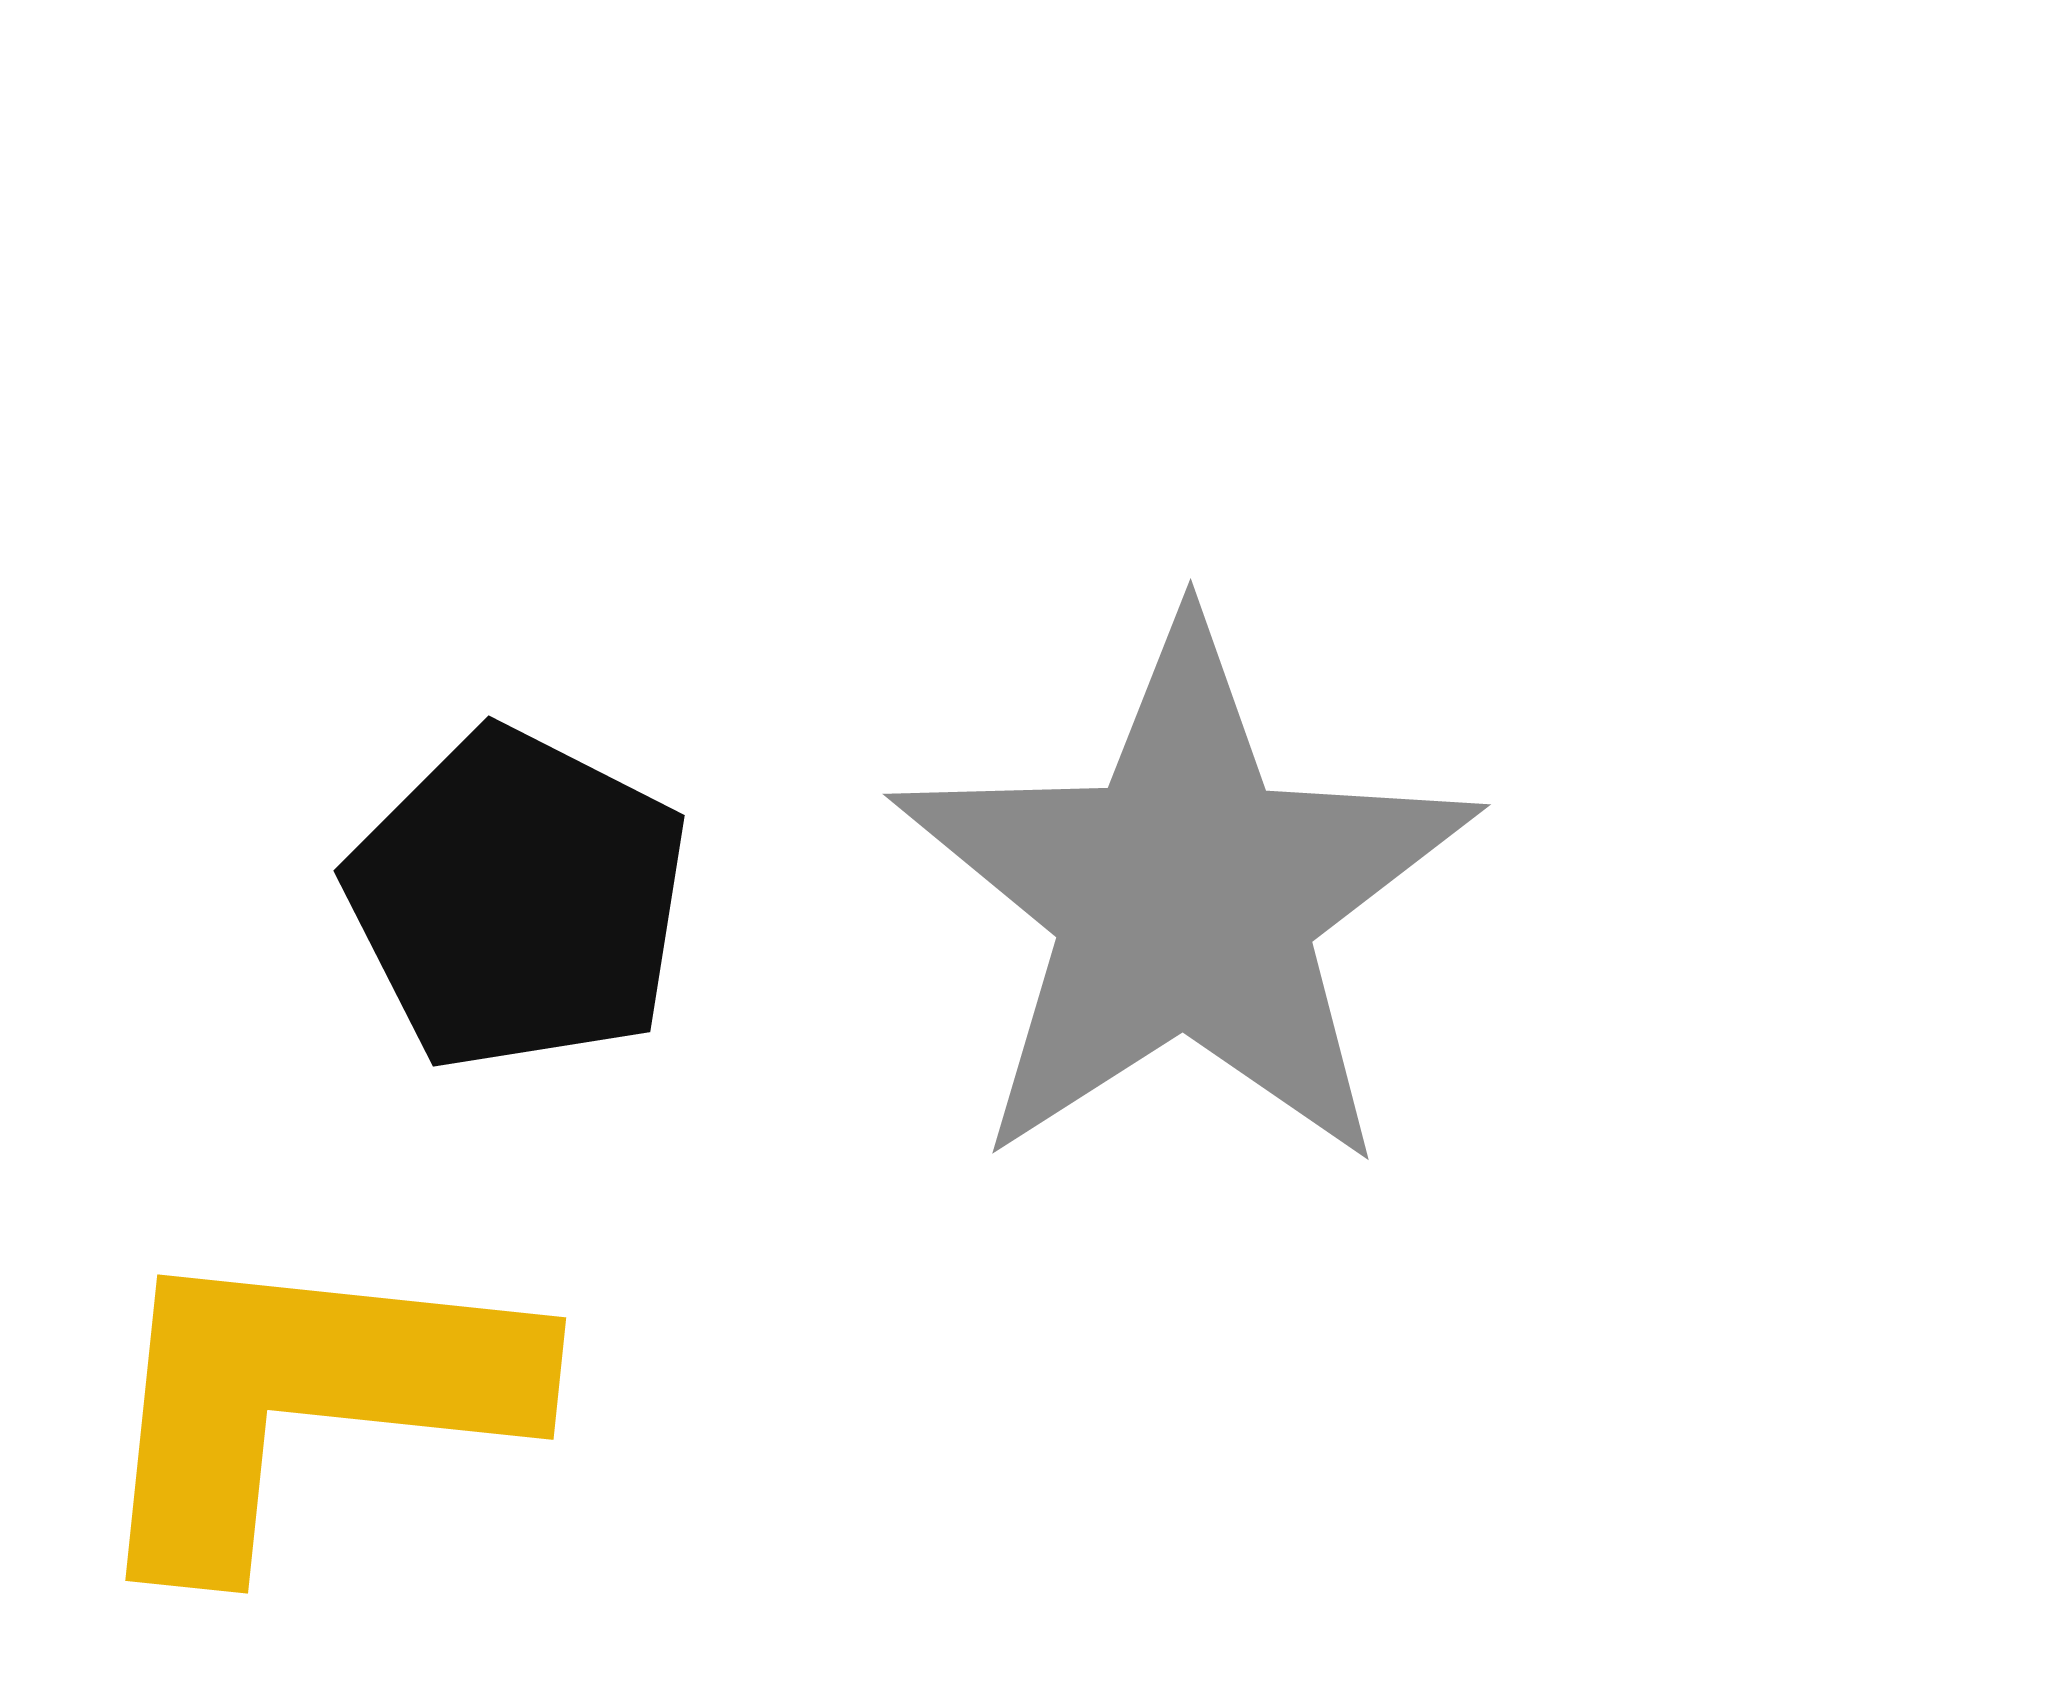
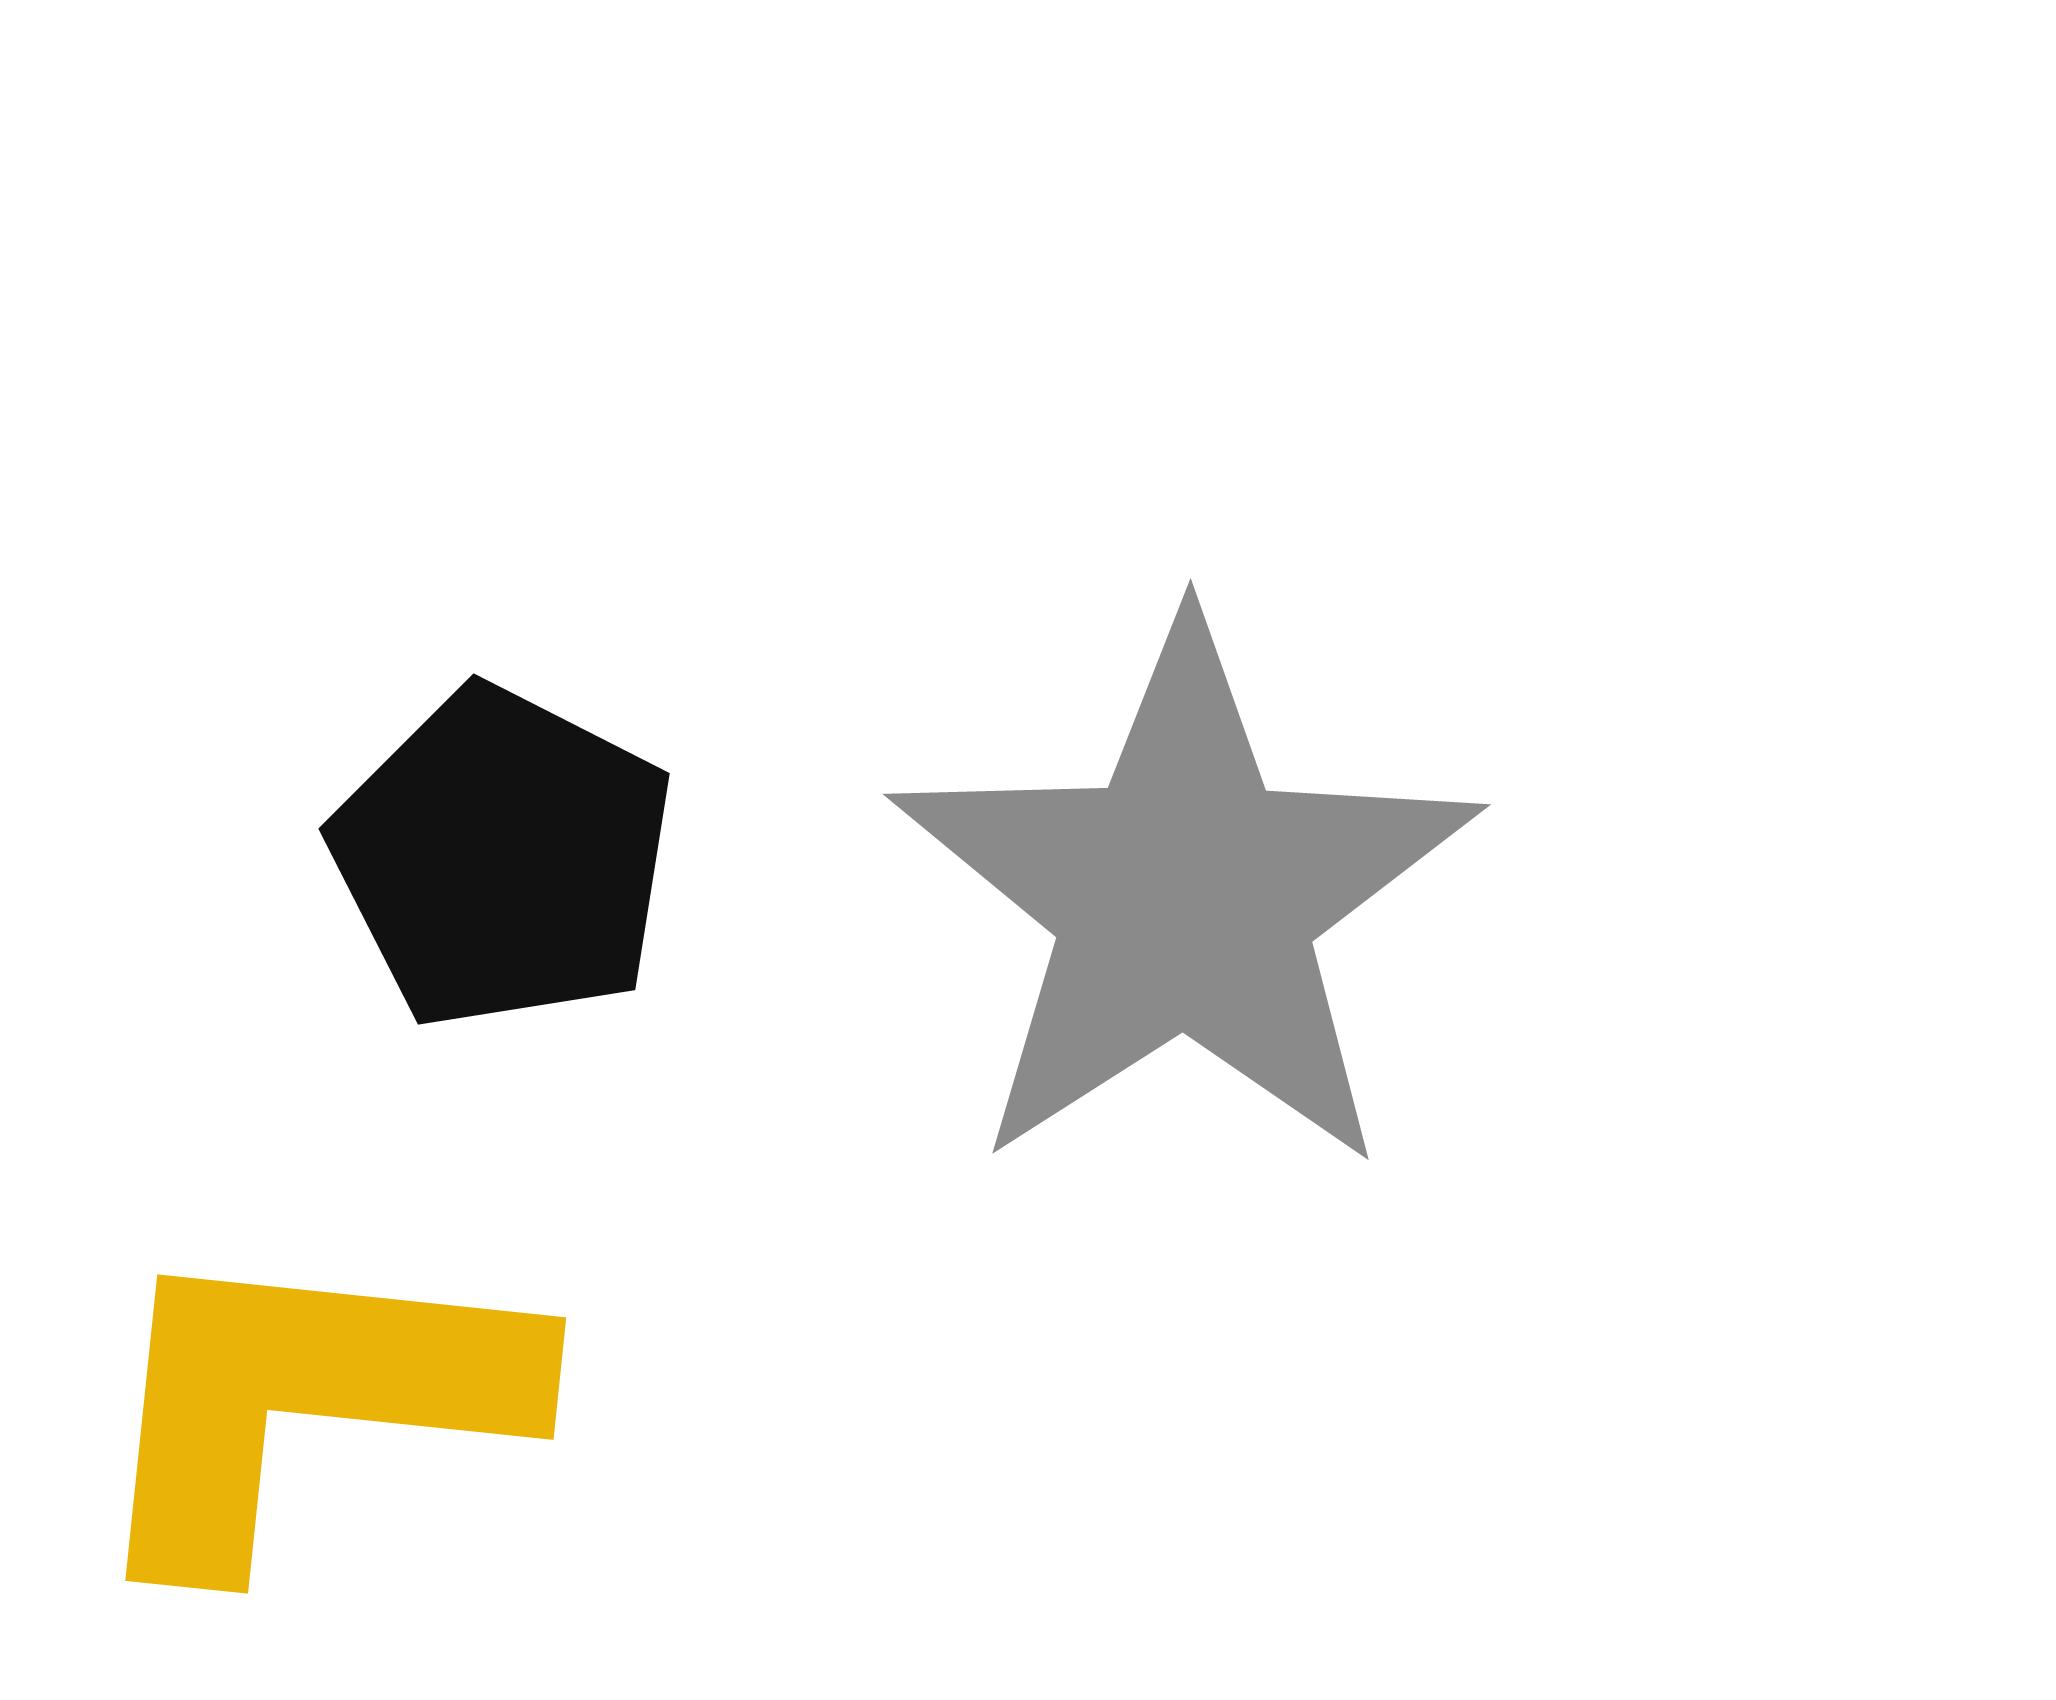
black pentagon: moved 15 px left, 42 px up
